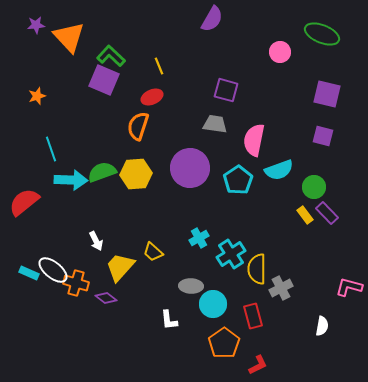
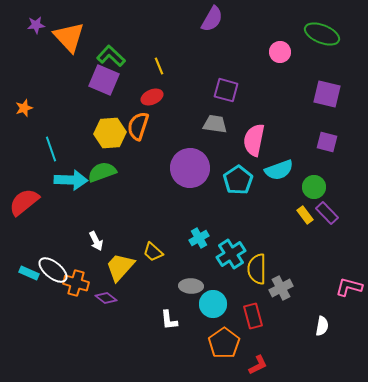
orange star at (37, 96): moved 13 px left, 12 px down
purple square at (323, 136): moved 4 px right, 6 px down
yellow hexagon at (136, 174): moved 26 px left, 41 px up
